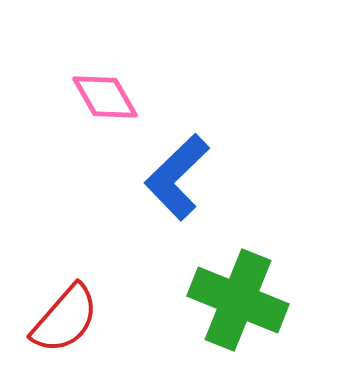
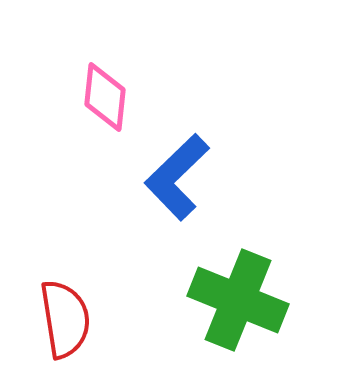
pink diamond: rotated 36 degrees clockwise
red semicircle: rotated 50 degrees counterclockwise
